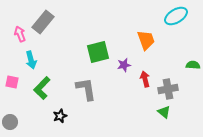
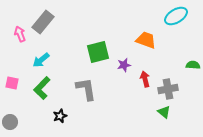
orange trapezoid: rotated 50 degrees counterclockwise
cyan arrow: moved 10 px right; rotated 66 degrees clockwise
pink square: moved 1 px down
